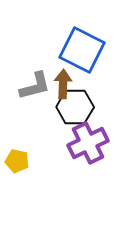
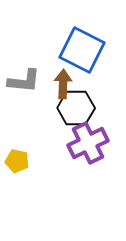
gray L-shape: moved 11 px left, 5 px up; rotated 20 degrees clockwise
black hexagon: moved 1 px right, 1 px down
